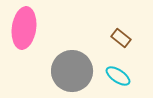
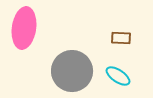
brown rectangle: rotated 36 degrees counterclockwise
